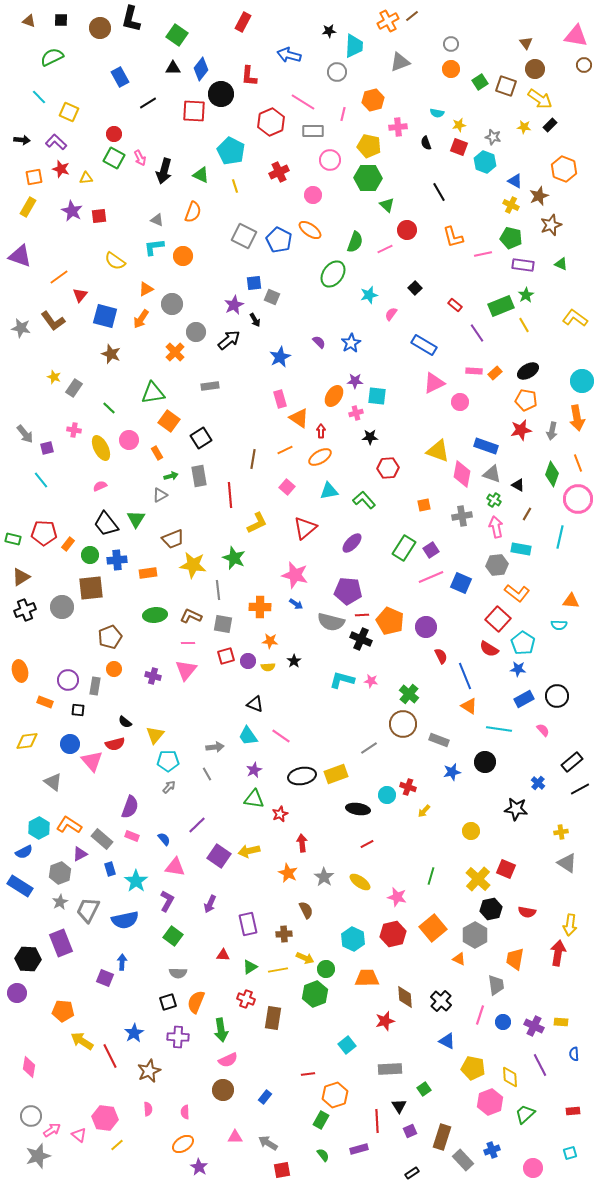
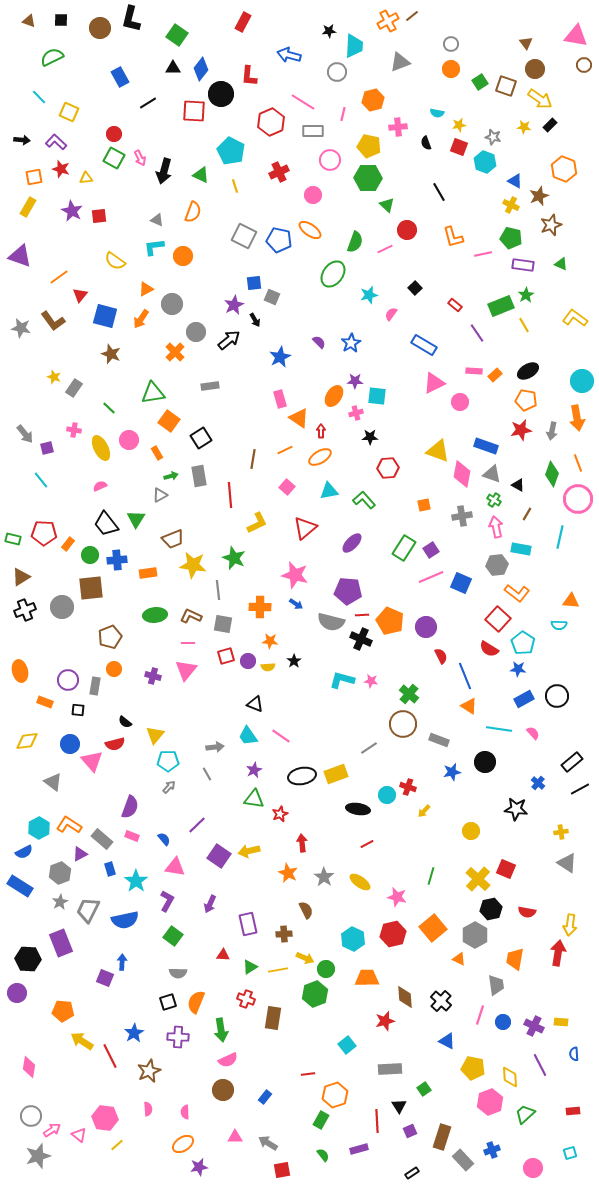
blue pentagon at (279, 240): rotated 15 degrees counterclockwise
orange rectangle at (495, 373): moved 2 px down
pink semicircle at (543, 730): moved 10 px left, 3 px down
purple star at (199, 1167): rotated 30 degrees clockwise
